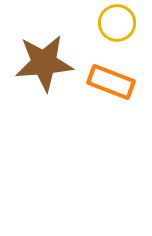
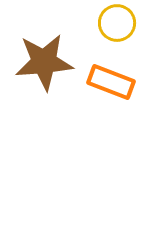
brown star: moved 1 px up
